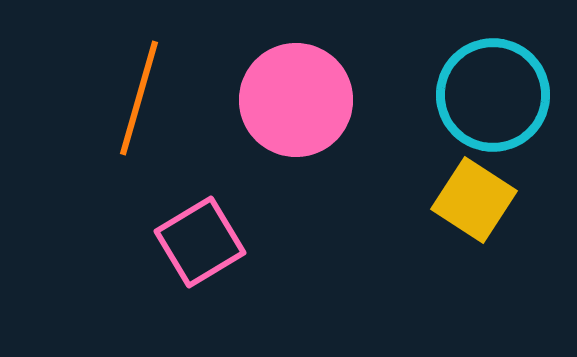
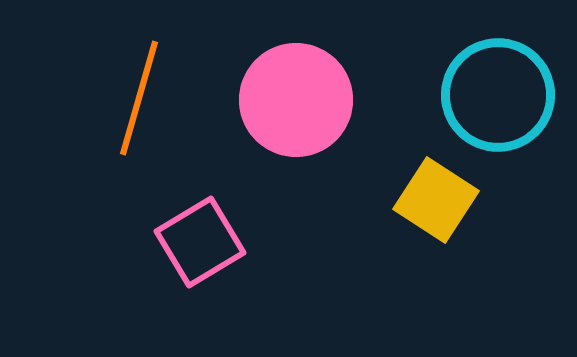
cyan circle: moved 5 px right
yellow square: moved 38 px left
